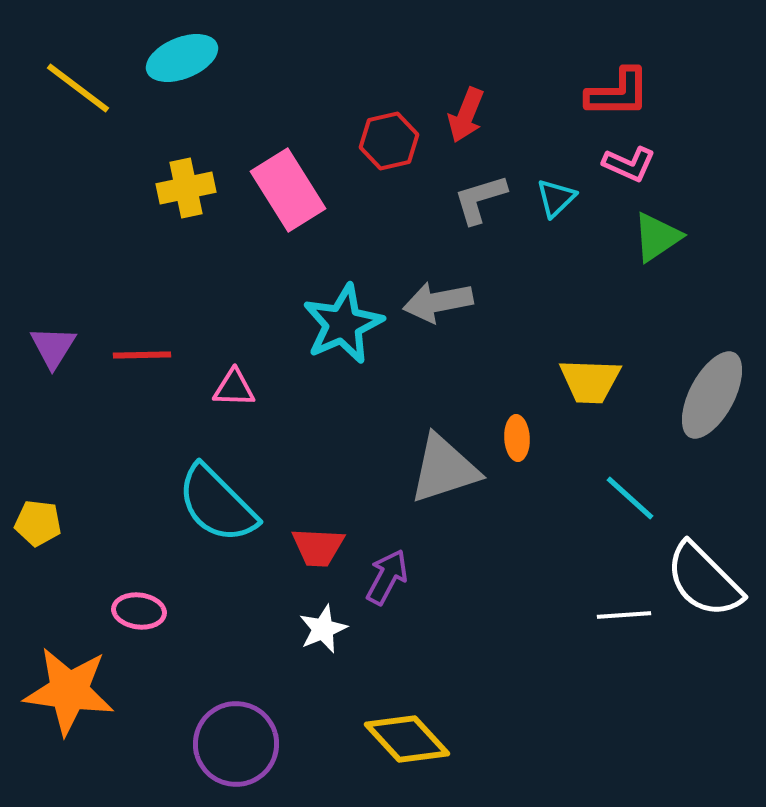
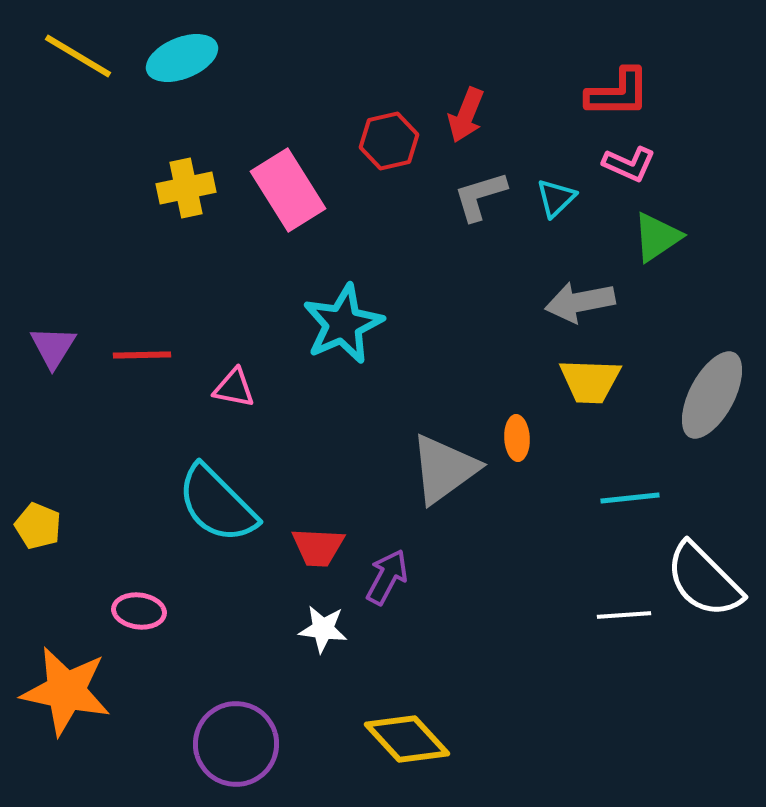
yellow line: moved 32 px up; rotated 6 degrees counterclockwise
gray L-shape: moved 3 px up
gray arrow: moved 142 px right
pink triangle: rotated 9 degrees clockwise
gray triangle: rotated 18 degrees counterclockwise
cyan line: rotated 48 degrees counterclockwise
yellow pentagon: moved 3 px down; rotated 15 degrees clockwise
white star: rotated 30 degrees clockwise
orange star: moved 3 px left; rotated 4 degrees clockwise
